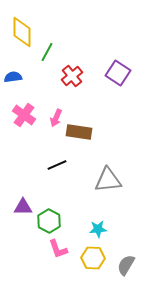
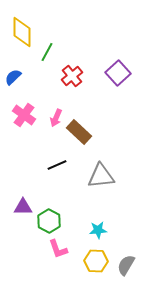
purple square: rotated 15 degrees clockwise
blue semicircle: rotated 36 degrees counterclockwise
brown rectangle: rotated 35 degrees clockwise
gray triangle: moved 7 px left, 4 px up
cyan star: moved 1 px down
yellow hexagon: moved 3 px right, 3 px down
